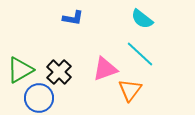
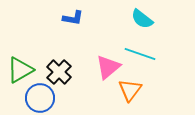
cyan line: rotated 24 degrees counterclockwise
pink triangle: moved 3 px right, 2 px up; rotated 20 degrees counterclockwise
blue circle: moved 1 px right
